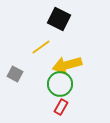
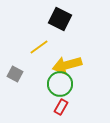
black square: moved 1 px right
yellow line: moved 2 px left
